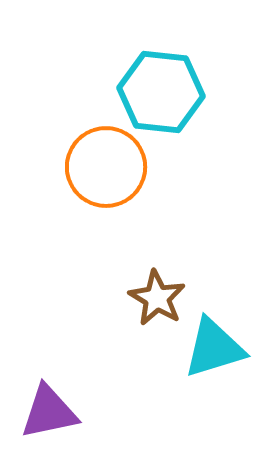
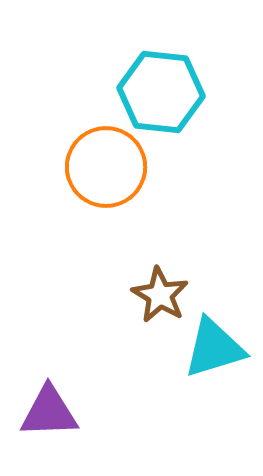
brown star: moved 3 px right, 3 px up
purple triangle: rotated 10 degrees clockwise
